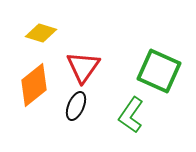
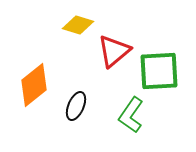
yellow diamond: moved 37 px right, 8 px up
red triangle: moved 31 px right, 16 px up; rotated 15 degrees clockwise
green square: rotated 27 degrees counterclockwise
